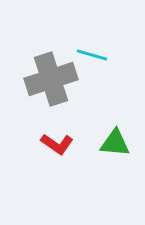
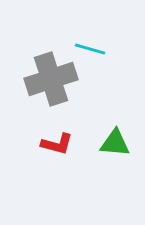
cyan line: moved 2 px left, 6 px up
red L-shape: rotated 20 degrees counterclockwise
